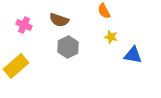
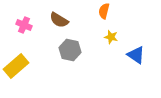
orange semicircle: rotated 42 degrees clockwise
brown semicircle: rotated 12 degrees clockwise
gray hexagon: moved 2 px right, 3 px down; rotated 20 degrees counterclockwise
blue triangle: moved 3 px right; rotated 24 degrees clockwise
